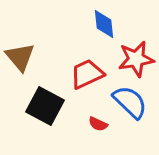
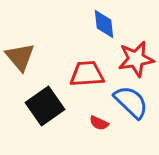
red trapezoid: rotated 21 degrees clockwise
blue semicircle: moved 1 px right
black square: rotated 27 degrees clockwise
red semicircle: moved 1 px right, 1 px up
